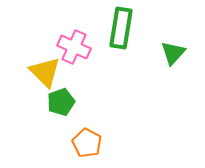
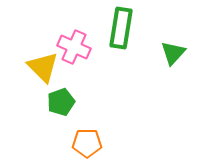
yellow triangle: moved 2 px left, 5 px up
orange pentagon: rotated 28 degrees counterclockwise
